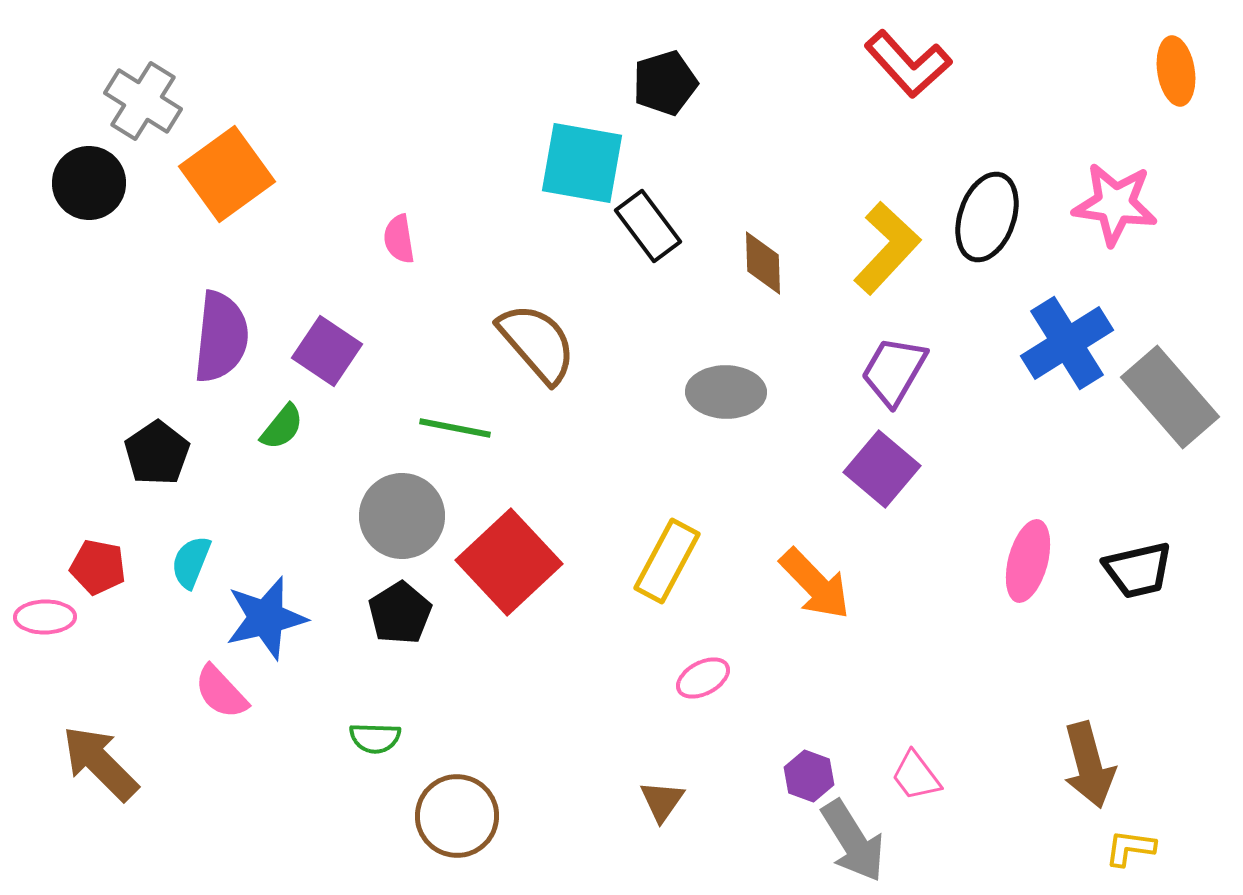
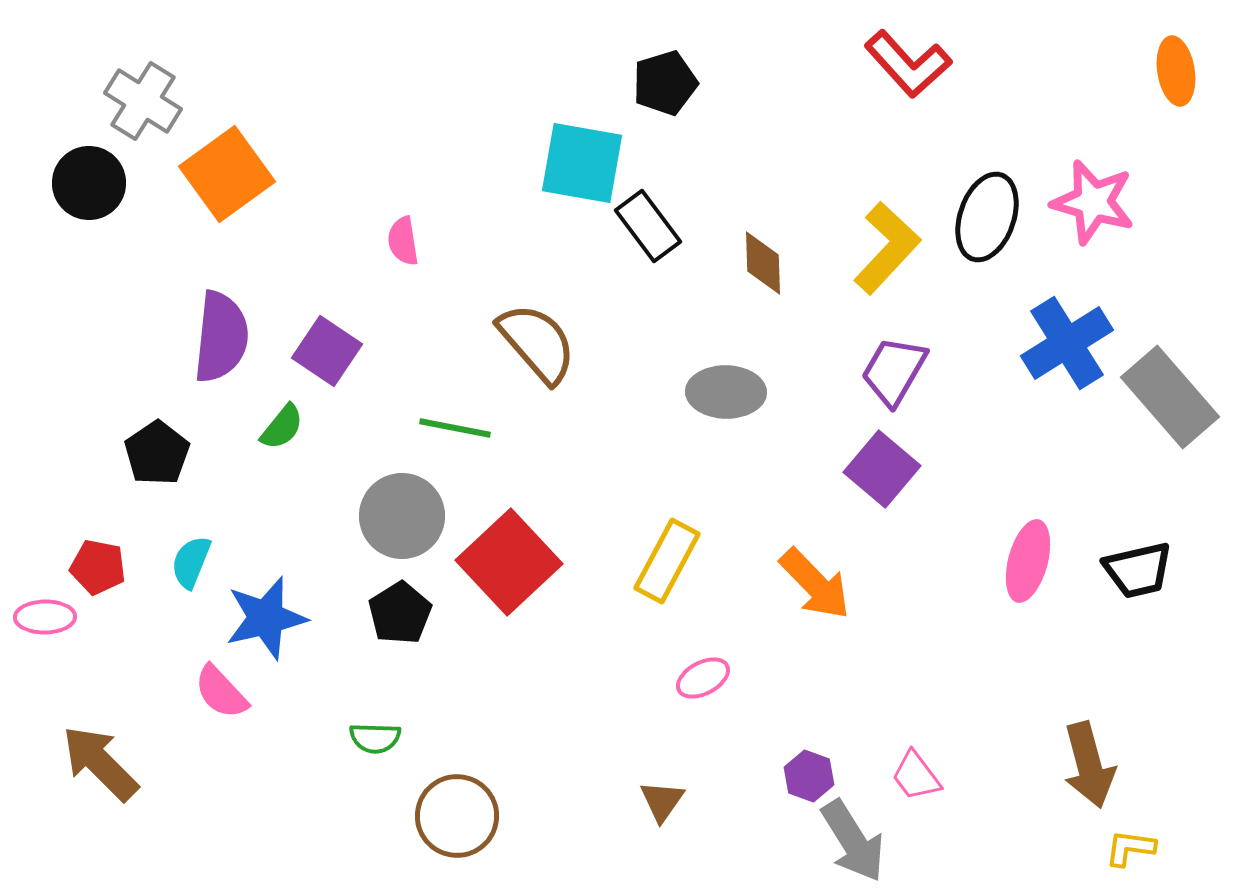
pink star at (1115, 204): moved 22 px left, 2 px up; rotated 8 degrees clockwise
pink semicircle at (399, 239): moved 4 px right, 2 px down
